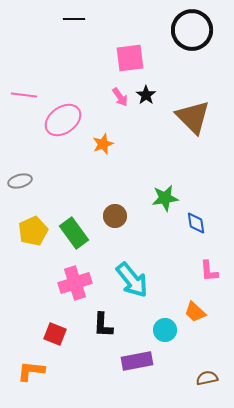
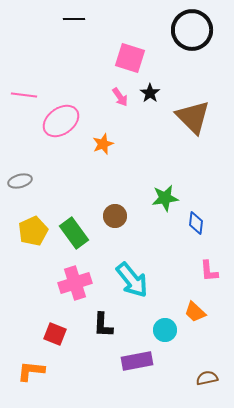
pink square: rotated 24 degrees clockwise
black star: moved 4 px right, 2 px up
pink ellipse: moved 2 px left, 1 px down
blue diamond: rotated 15 degrees clockwise
